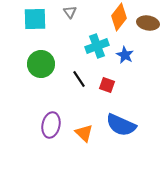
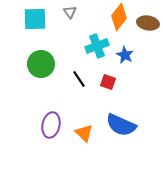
red square: moved 1 px right, 3 px up
